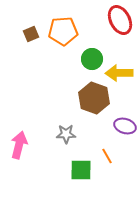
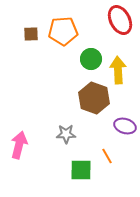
brown square: rotated 21 degrees clockwise
green circle: moved 1 px left
yellow arrow: moved 1 px left, 3 px up; rotated 88 degrees clockwise
